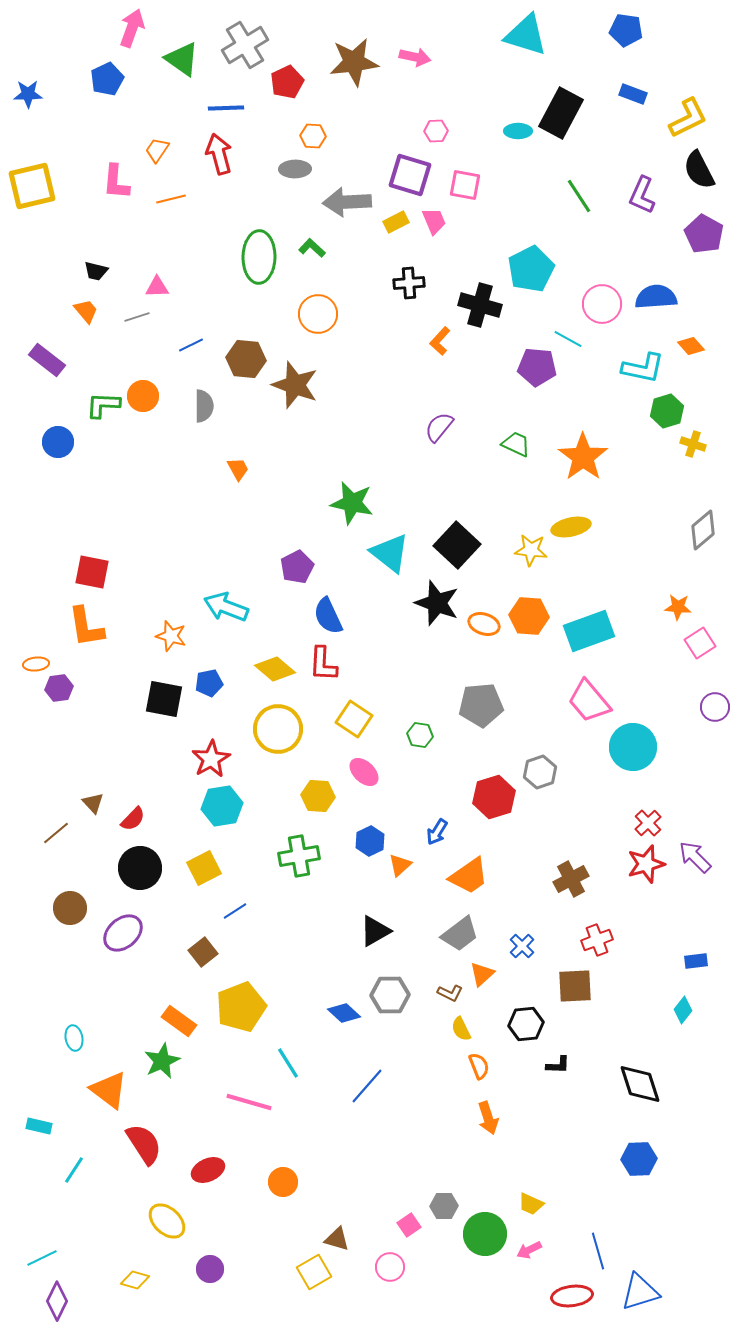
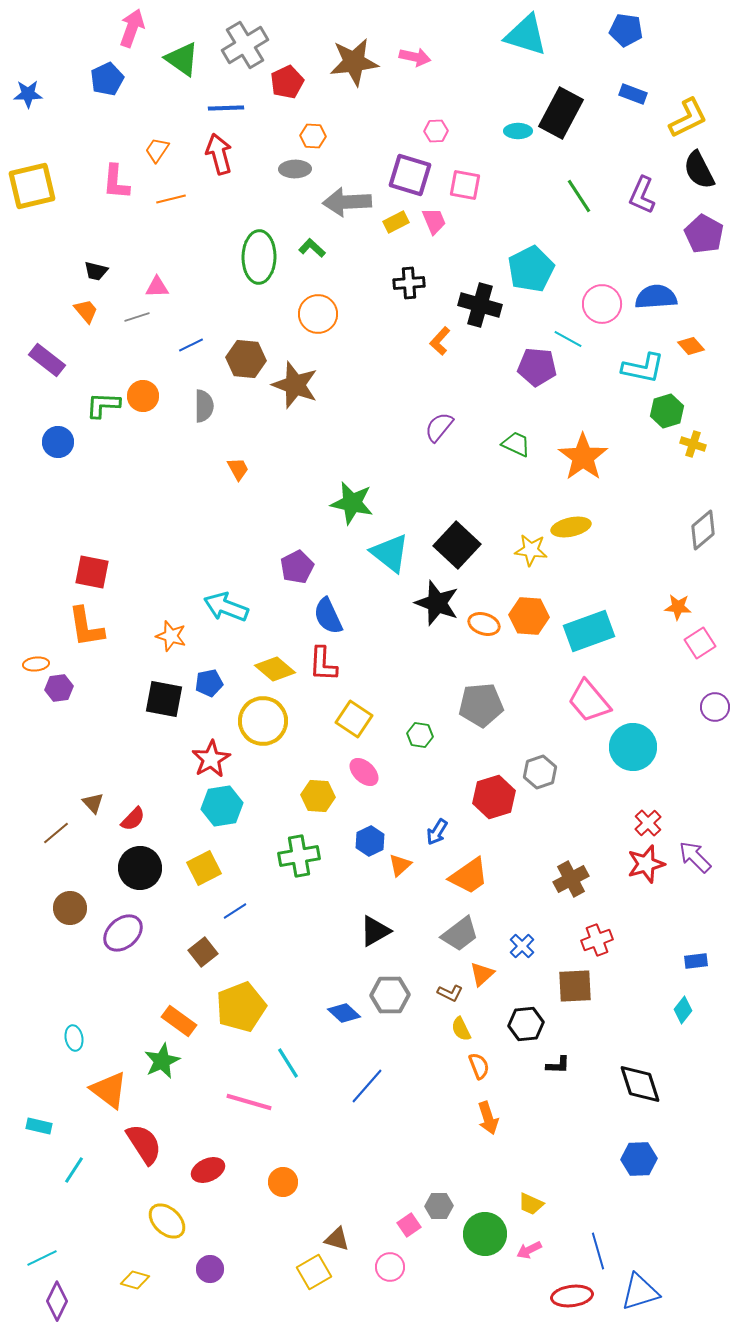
yellow circle at (278, 729): moved 15 px left, 8 px up
gray hexagon at (444, 1206): moved 5 px left
